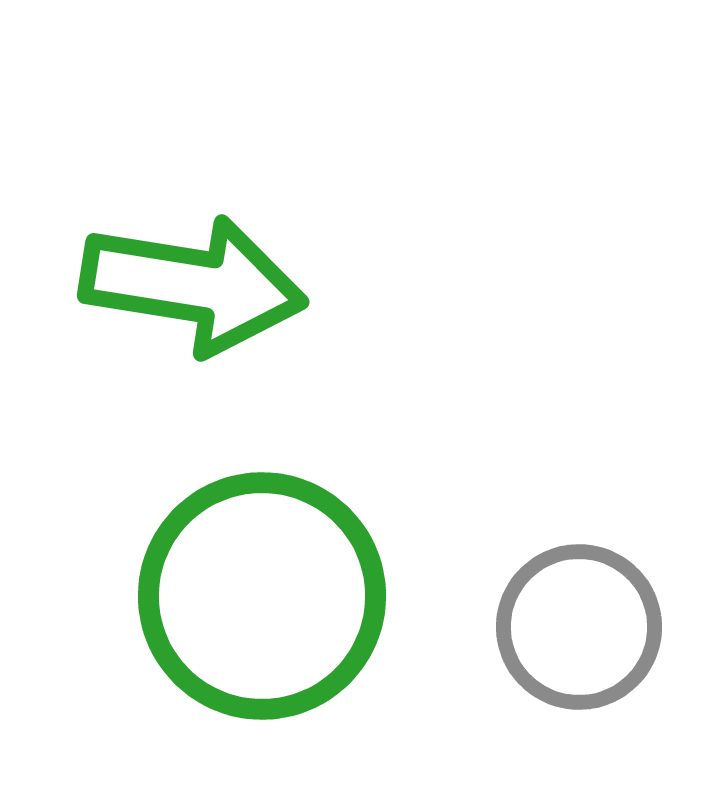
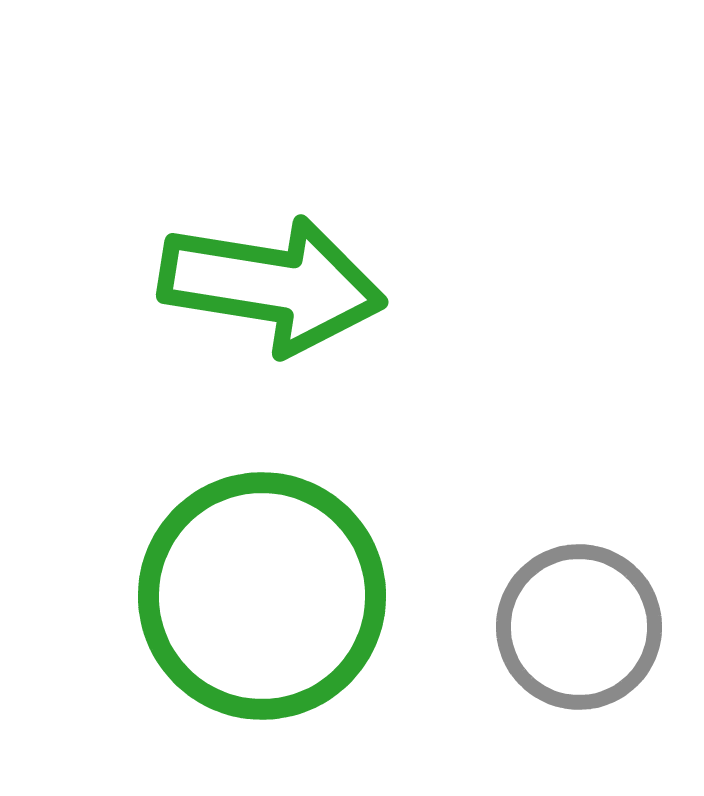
green arrow: moved 79 px right
